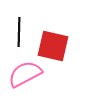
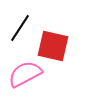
black line: moved 1 px right, 4 px up; rotated 32 degrees clockwise
